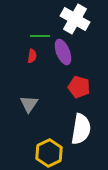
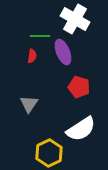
white semicircle: rotated 48 degrees clockwise
